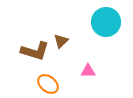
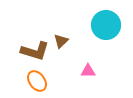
cyan circle: moved 3 px down
orange ellipse: moved 11 px left, 3 px up; rotated 15 degrees clockwise
